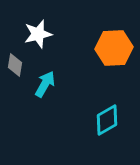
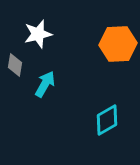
orange hexagon: moved 4 px right, 4 px up
